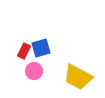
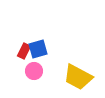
blue square: moved 3 px left, 1 px down
